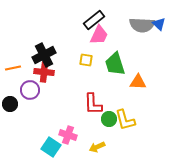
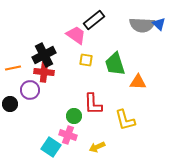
pink trapezoid: moved 23 px left; rotated 80 degrees counterclockwise
green circle: moved 35 px left, 3 px up
